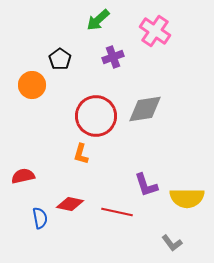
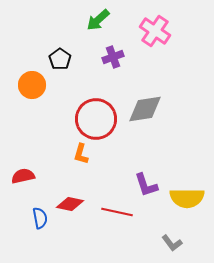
red circle: moved 3 px down
